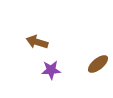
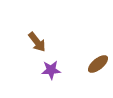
brown arrow: rotated 145 degrees counterclockwise
